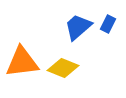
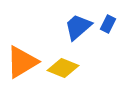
orange triangle: rotated 24 degrees counterclockwise
